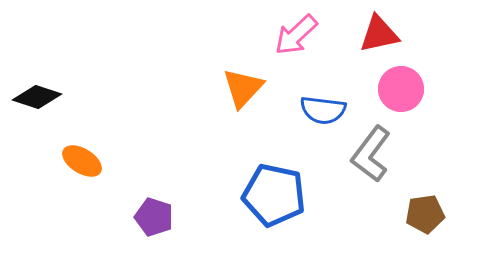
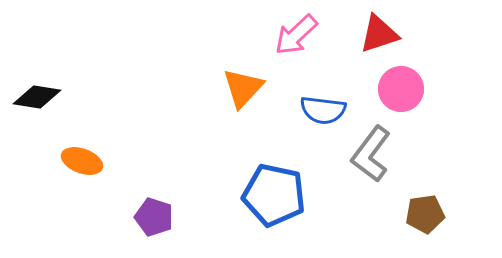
red triangle: rotated 6 degrees counterclockwise
black diamond: rotated 9 degrees counterclockwise
orange ellipse: rotated 12 degrees counterclockwise
